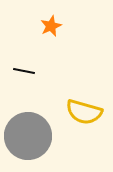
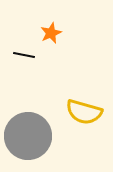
orange star: moved 7 px down
black line: moved 16 px up
